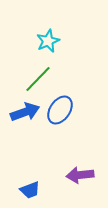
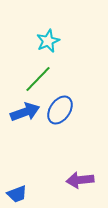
purple arrow: moved 5 px down
blue trapezoid: moved 13 px left, 4 px down
